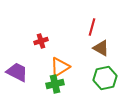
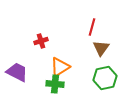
brown triangle: rotated 36 degrees clockwise
green cross: rotated 18 degrees clockwise
